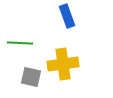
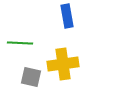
blue rectangle: rotated 10 degrees clockwise
